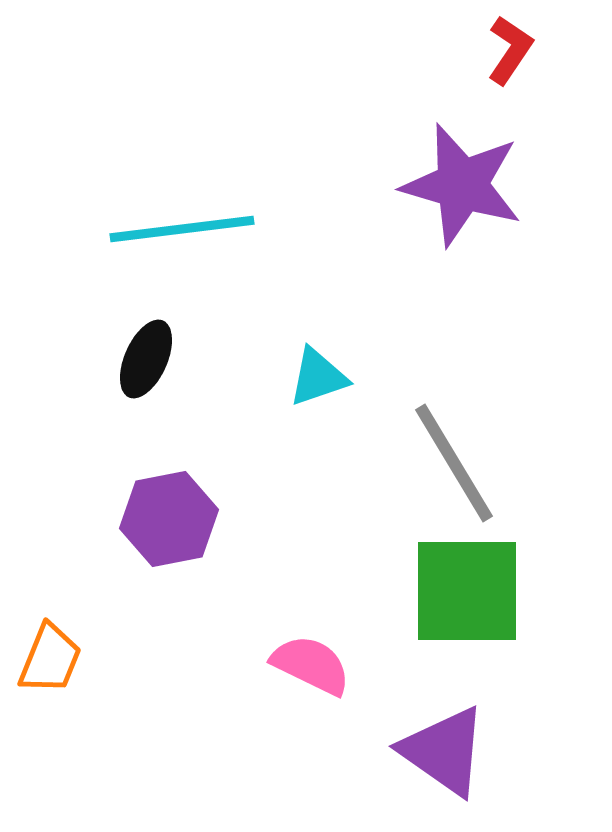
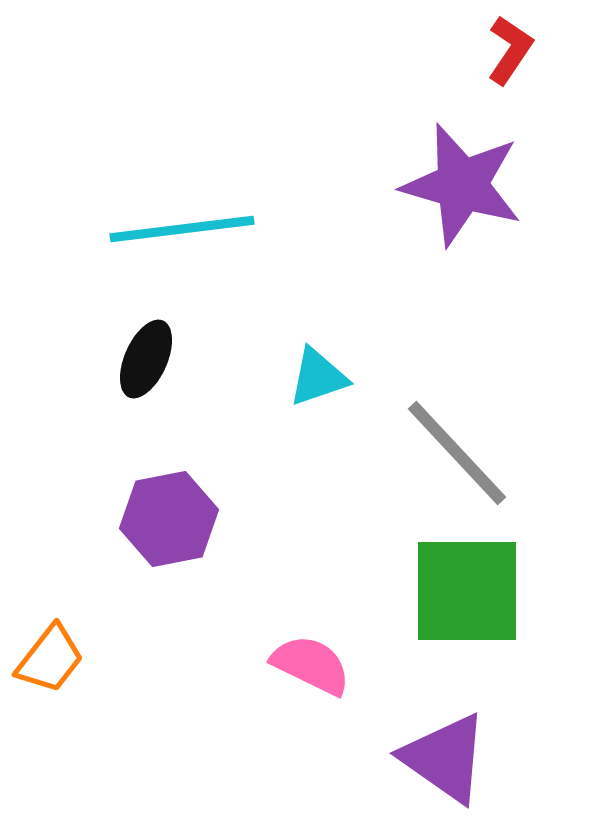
gray line: moved 3 px right, 10 px up; rotated 12 degrees counterclockwise
orange trapezoid: rotated 16 degrees clockwise
purple triangle: moved 1 px right, 7 px down
